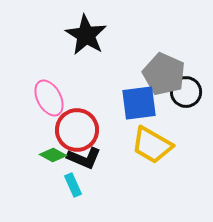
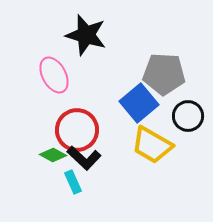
black star: rotated 15 degrees counterclockwise
gray pentagon: rotated 21 degrees counterclockwise
black circle: moved 2 px right, 24 px down
pink ellipse: moved 5 px right, 23 px up
blue square: rotated 33 degrees counterclockwise
black L-shape: rotated 20 degrees clockwise
cyan rectangle: moved 3 px up
